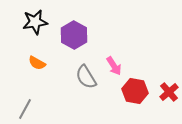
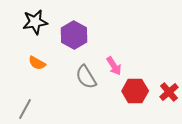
red hexagon: rotated 10 degrees counterclockwise
